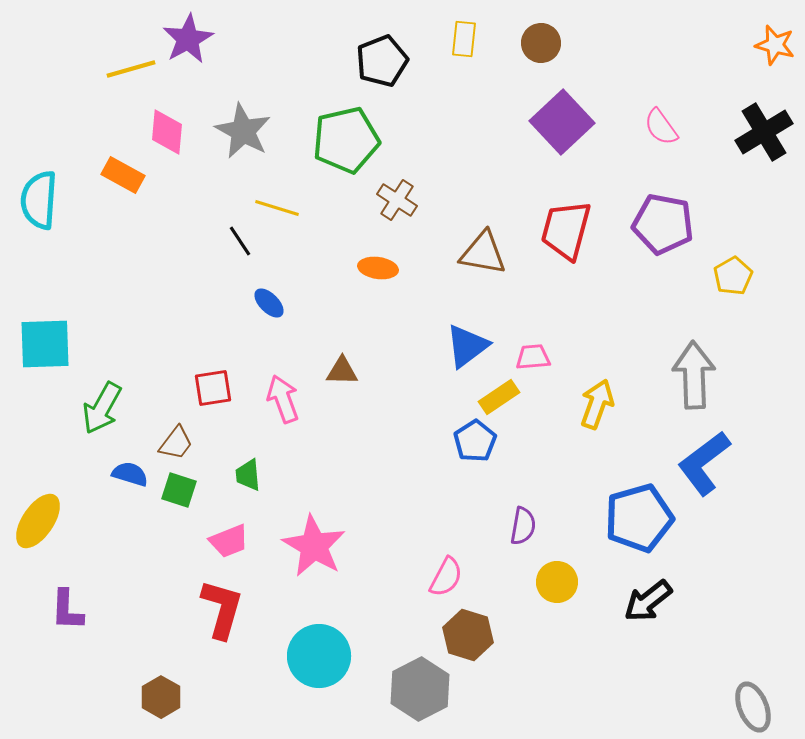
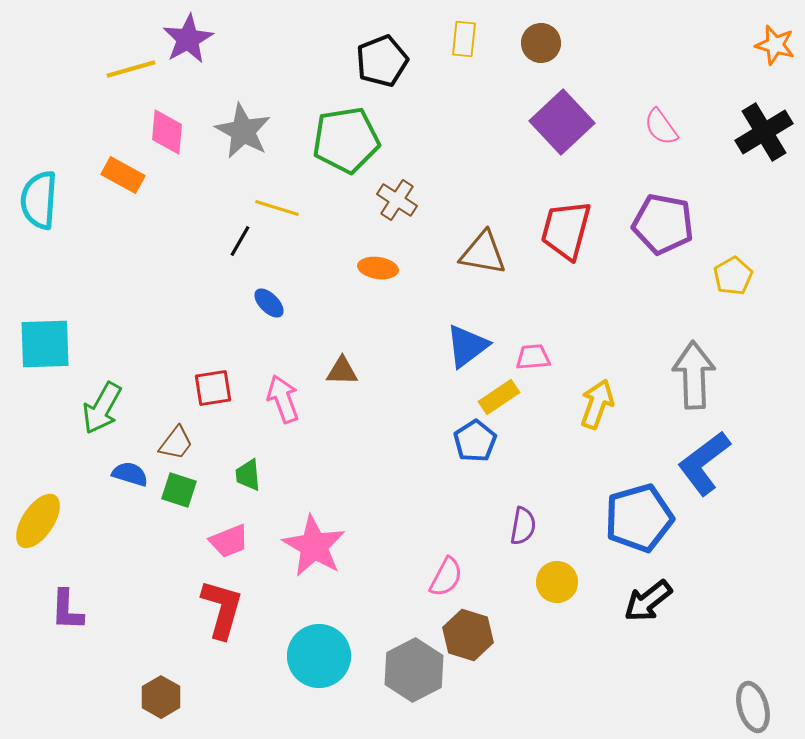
green pentagon at (346, 140): rotated 4 degrees clockwise
black line at (240, 241): rotated 64 degrees clockwise
gray hexagon at (420, 689): moved 6 px left, 19 px up
gray ellipse at (753, 707): rotated 6 degrees clockwise
